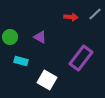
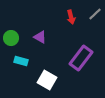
red arrow: rotated 72 degrees clockwise
green circle: moved 1 px right, 1 px down
